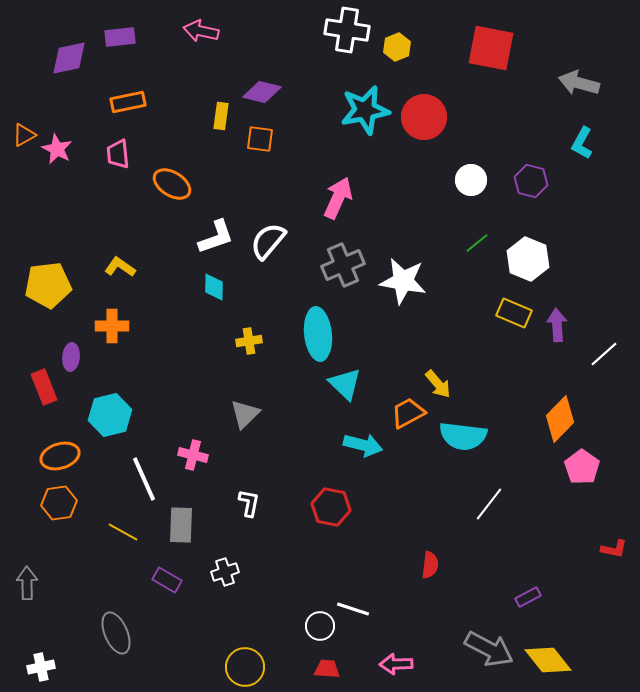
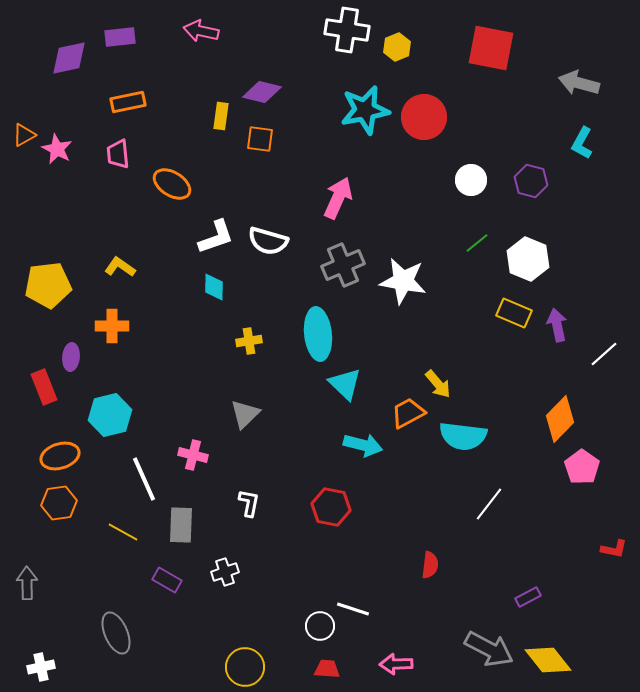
white semicircle at (268, 241): rotated 114 degrees counterclockwise
purple arrow at (557, 325): rotated 8 degrees counterclockwise
